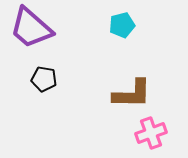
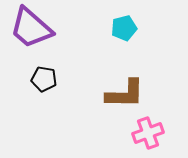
cyan pentagon: moved 2 px right, 3 px down
brown L-shape: moved 7 px left
pink cross: moved 3 px left
